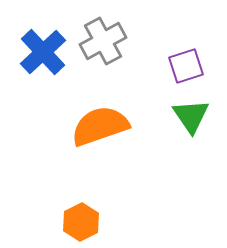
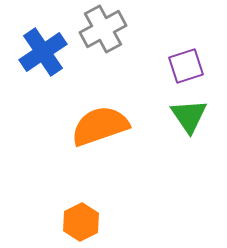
gray cross: moved 12 px up
blue cross: rotated 9 degrees clockwise
green triangle: moved 2 px left
